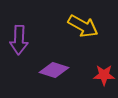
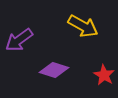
purple arrow: rotated 52 degrees clockwise
red star: rotated 30 degrees clockwise
